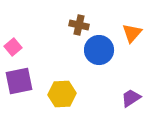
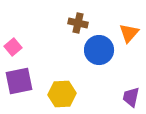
brown cross: moved 1 px left, 2 px up
orange triangle: moved 3 px left
purple trapezoid: moved 1 px up; rotated 45 degrees counterclockwise
